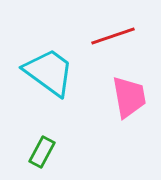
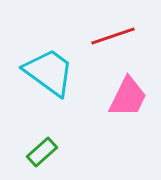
pink trapezoid: moved 1 px left; rotated 36 degrees clockwise
green rectangle: rotated 20 degrees clockwise
